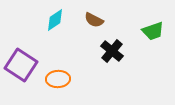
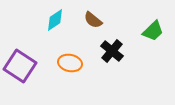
brown semicircle: moved 1 px left; rotated 12 degrees clockwise
green trapezoid: rotated 25 degrees counterclockwise
purple square: moved 1 px left, 1 px down
orange ellipse: moved 12 px right, 16 px up; rotated 15 degrees clockwise
